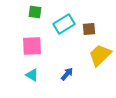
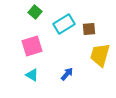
green square: rotated 32 degrees clockwise
pink square: rotated 15 degrees counterclockwise
yellow trapezoid: rotated 30 degrees counterclockwise
